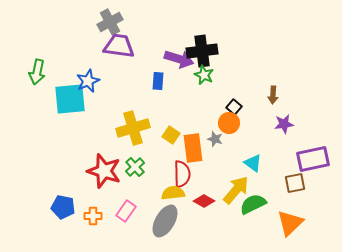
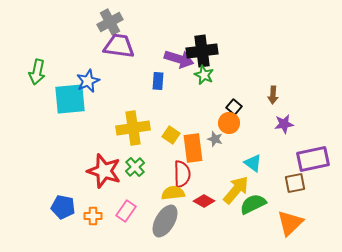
yellow cross: rotated 8 degrees clockwise
